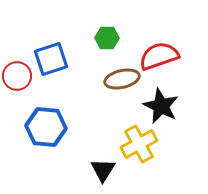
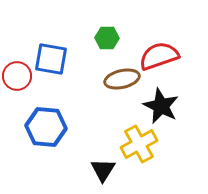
blue square: rotated 28 degrees clockwise
